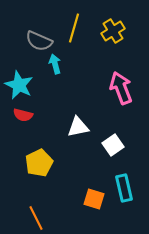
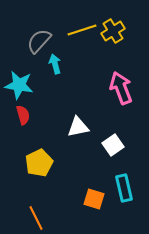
yellow line: moved 8 px right, 2 px down; rotated 56 degrees clockwise
gray semicircle: rotated 108 degrees clockwise
cyan star: rotated 16 degrees counterclockwise
red semicircle: rotated 120 degrees counterclockwise
